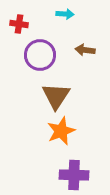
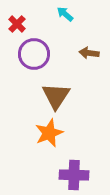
cyan arrow: rotated 144 degrees counterclockwise
red cross: moved 2 px left; rotated 36 degrees clockwise
brown arrow: moved 4 px right, 3 px down
purple circle: moved 6 px left, 1 px up
orange star: moved 12 px left, 2 px down
